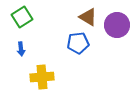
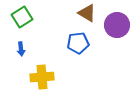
brown triangle: moved 1 px left, 4 px up
